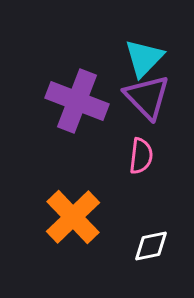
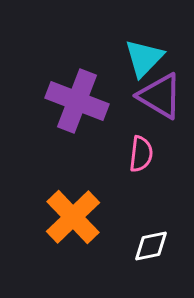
purple triangle: moved 13 px right, 1 px up; rotated 15 degrees counterclockwise
pink semicircle: moved 2 px up
